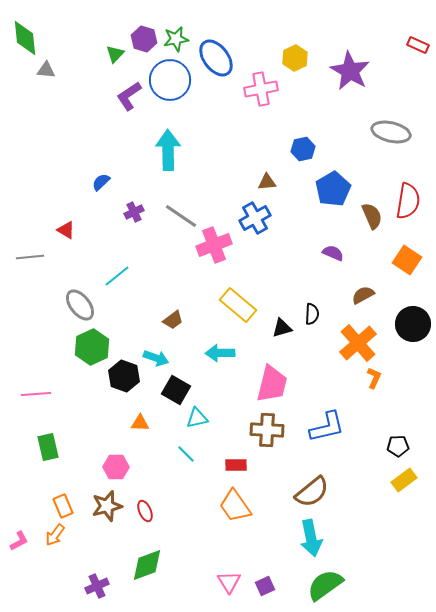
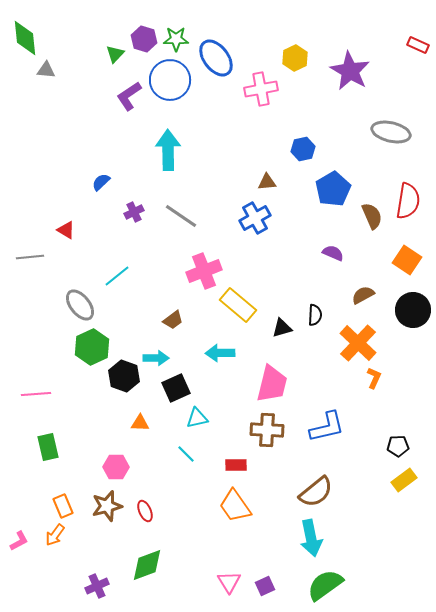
green star at (176, 39): rotated 10 degrees clockwise
pink cross at (214, 245): moved 10 px left, 26 px down
black semicircle at (312, 314): moved 3 px right, 1 px down
black circle at (413, 324): moved 14 px up
orange cross at (358, 343): rotated 6 degrees counterclockwise
cyan arrow at (156, 358): rotated 20 degrees counterclockwise
black square at (176, 390): moved 2 px up; rotated 36 degrees clockwise
brown semicircle at (312, 492): moved 4 px right
